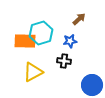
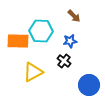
brown arrow: moved 5 px left, 3 px up; rotated 88 degrees clockwise
cyan hexagon: moved 2 px up; rotated 20 degrees clockwise
orange rectangle: moved 7 px left
black cross: rotated 32 degrees clockwise
blue circle: moved 3 px left
